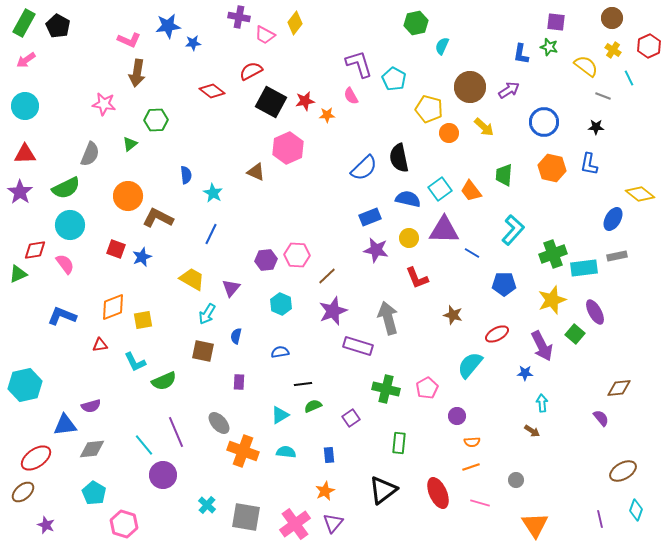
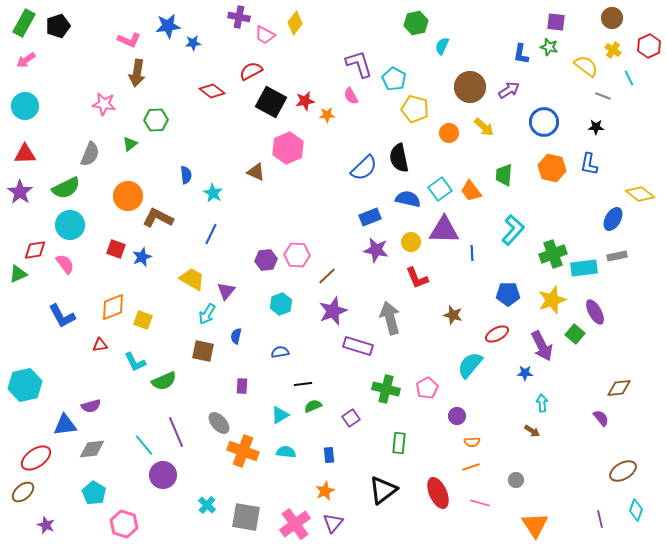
black pentagon at (58, 26): rotated 25 degrees clockwise
yellow pentagon at (429, 109): moved 14 px left
yellow circle at (409, 238): moved 2 px right, 4 px down
blue line at (472, 253): rotated 56 degrees clockwise
blue pentagon at (504, 284): moved 4 px right, 10 px down
purple triangle at (231, 288): moved 5 px left, 3 px down
cyan hexagon at (281, 304): rotated 15 degrees clockwise
blue L-shape at (62, 316): rotated 140 degrees counterclockwise
gray arrow at (388, 318): moved 2 px right
yellow square at (143, 320): rotated 30 degrees clockwise
purple rectangle at (239, 382): moved 3 px right, 4 px down
